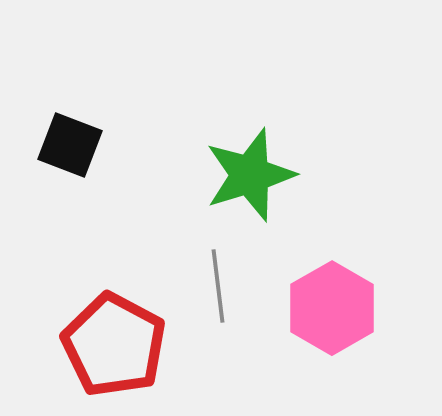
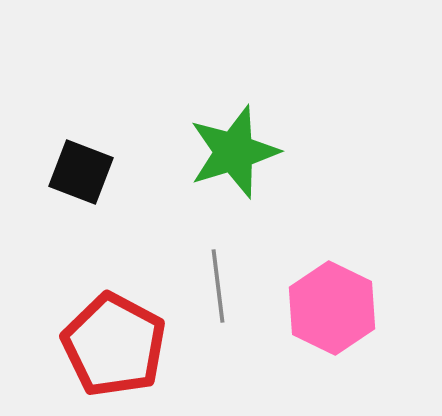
black square: moved 11 px right, 27 px down
green star: moved 16 px left, 23 px up
pink hexagon: rotated 4 degrees counterclockwise
